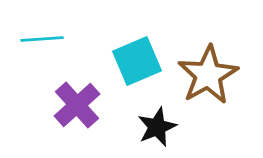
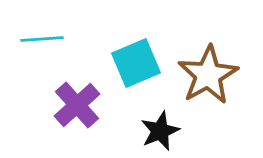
cyan square: moved 1 px left, 2 px down
black star: moved 3 px right, 4 px down
